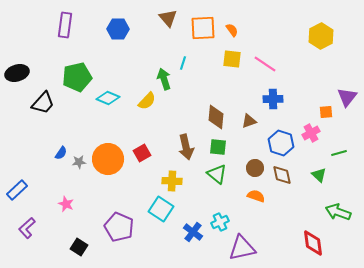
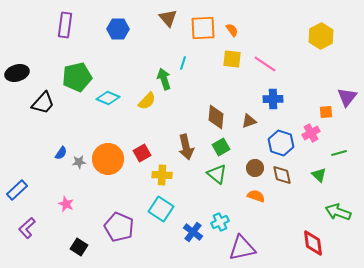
green square at (218, 147): moved 3 px right; rotated 36 degrees counterclockwise
yellow cross at (172, 181): moved 10 px left, 6 px up
